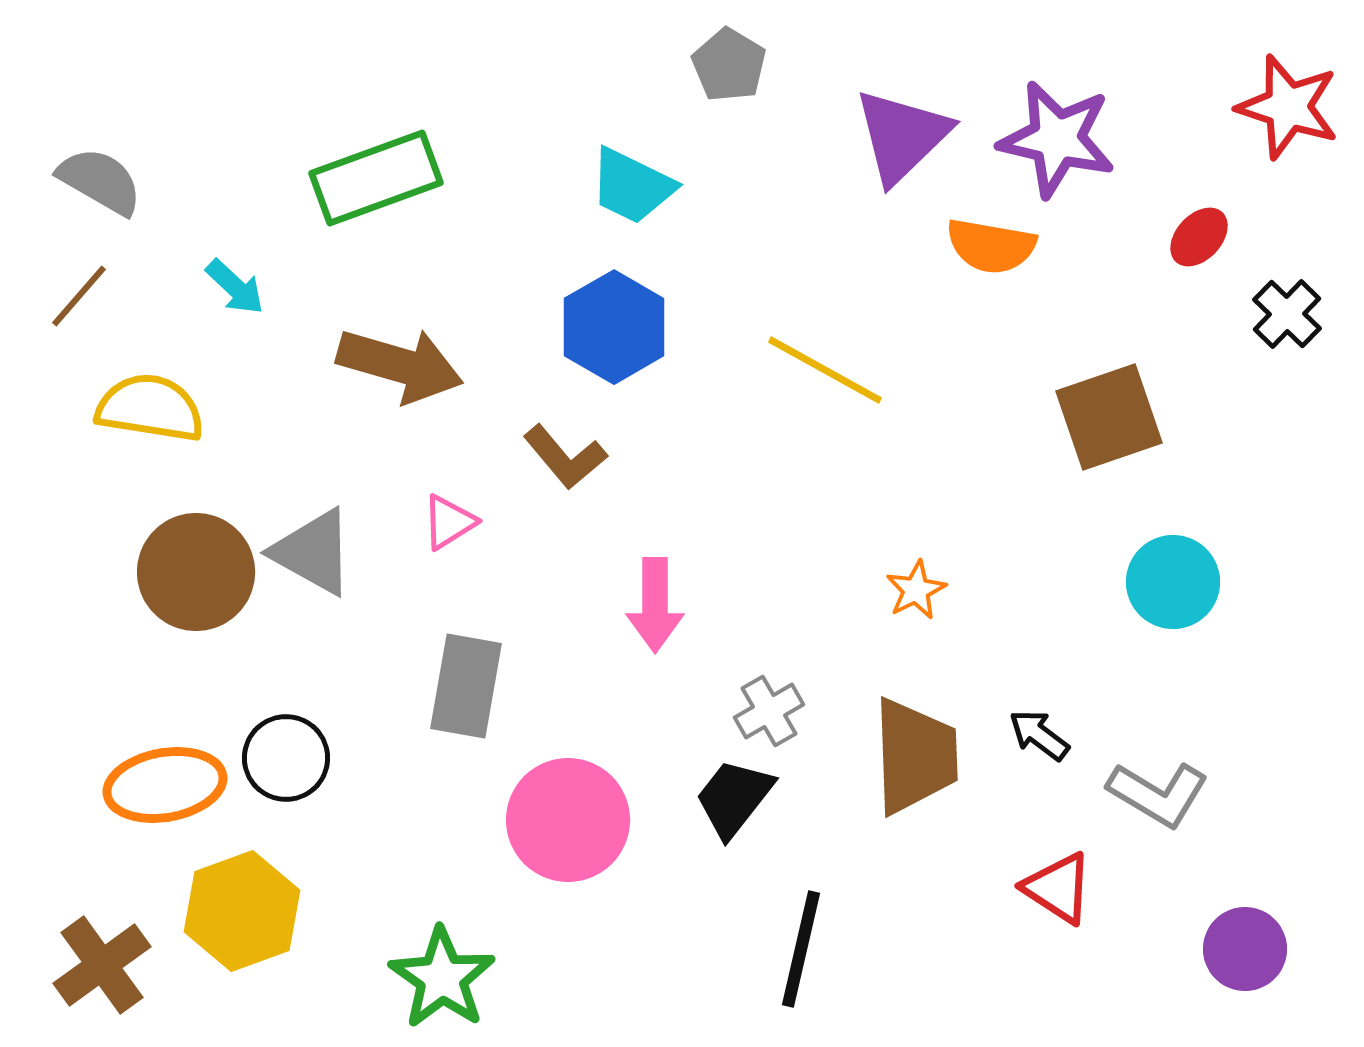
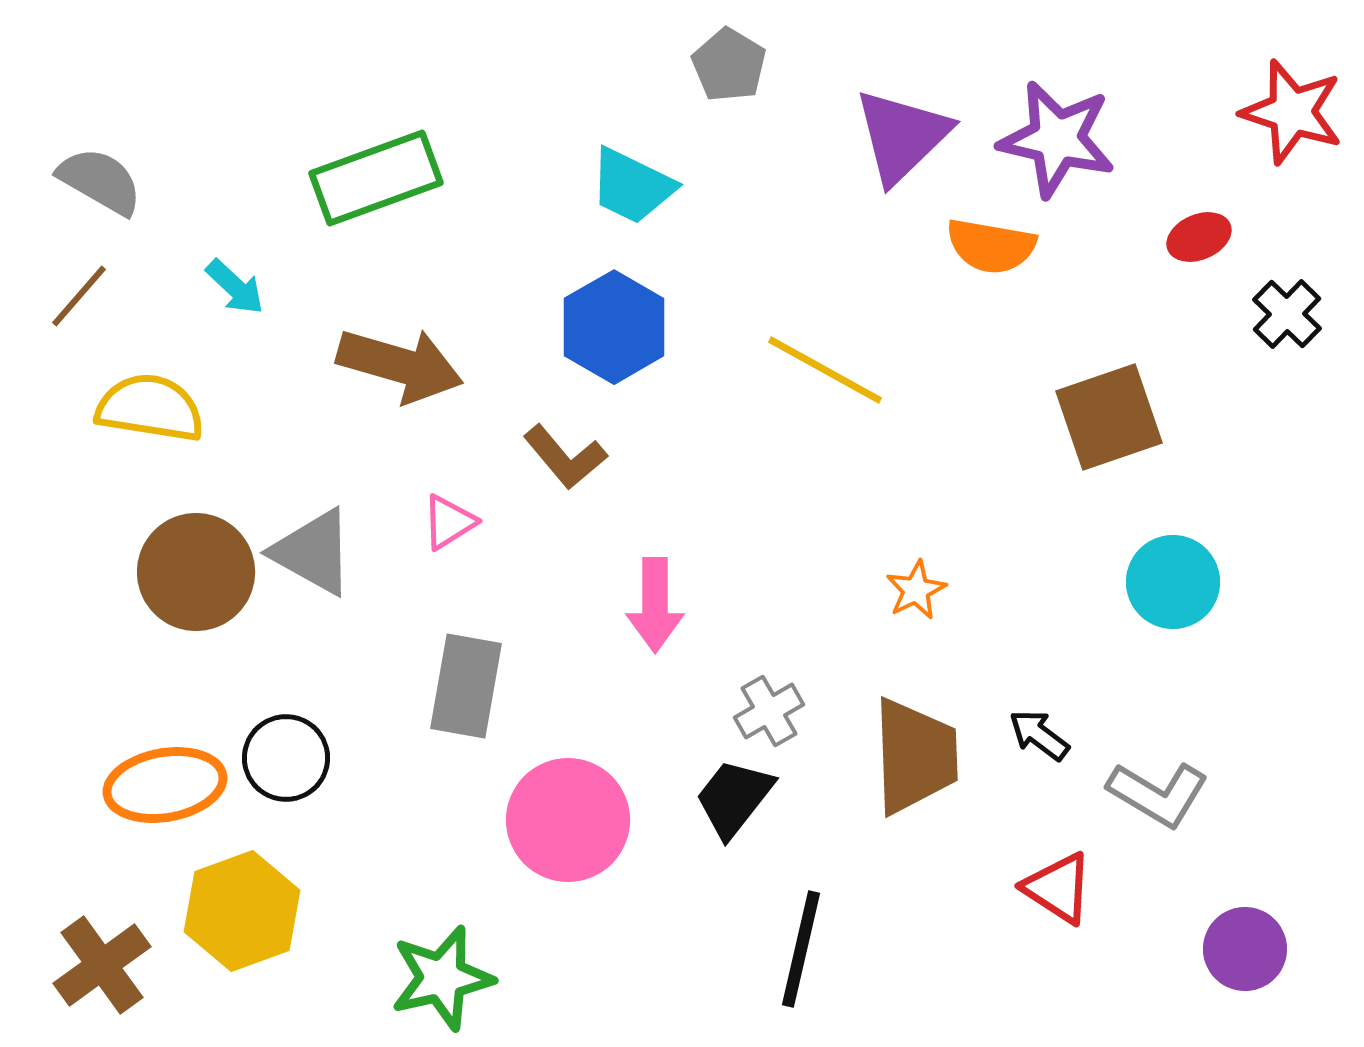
red star: moved 4 px right, 5 px down
red ellipse: rotated 24 degrees clockwise
green star: rotated 24 degrees clockwise
